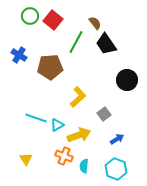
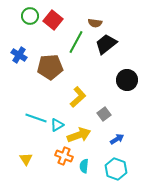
brown semicircle: rotated 136 degrees clockwise
black trapezoid: rotated 85 degrees clockwise
